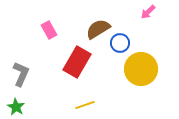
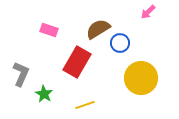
pink rectangle: rotated 42 degrees counterclockwise
yellow circle: moved 9 px down
green star: moved 28 px right, 13 px up
